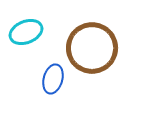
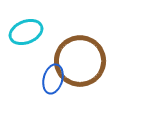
brown circle: moved 12 px left, 13 px down
